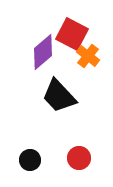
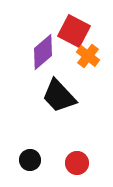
red square: moved 2 px right, 3 px up
red circle: moved 2 px left, 5 px down
